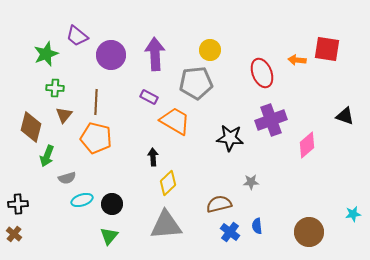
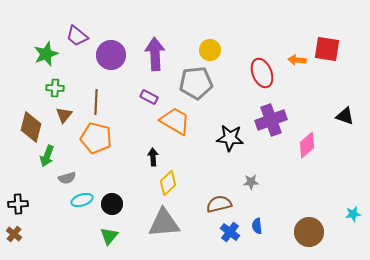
gray triangle: moved 2 px left, 2 px up
